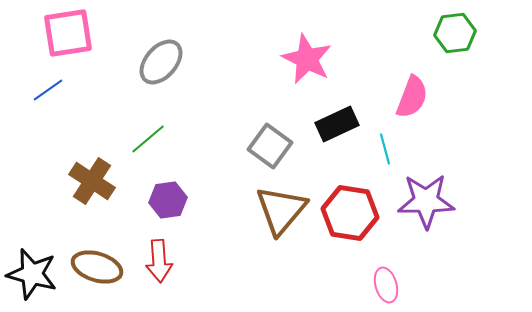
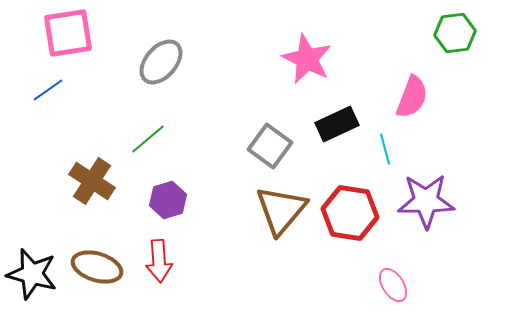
purple hexagon: rotated 9 degrees counterclockwise
pink ellipse: moved 7 px right; rotated 16 degrees counterclockwise
